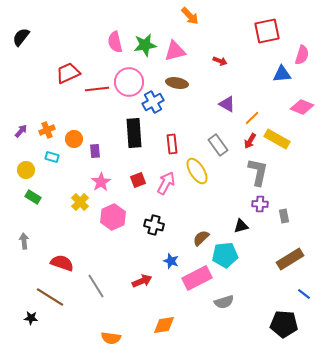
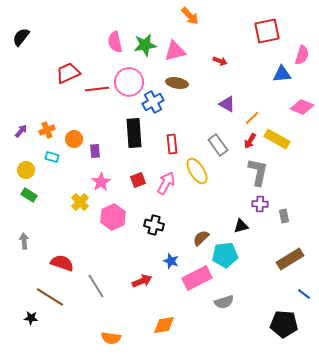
green rectangle at (33, 197): moved 4 px left, 2 px up
